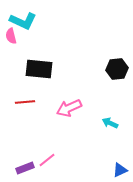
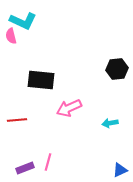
black rectangle: moved 2 px right, 11 px down
red line: moved 8 px left, 18 px down
cyan arrow: rotated 35 degrees counterclockwise
pink line: moved 1 px right, 2 px down; rotated 36 degrees counterclockwise
